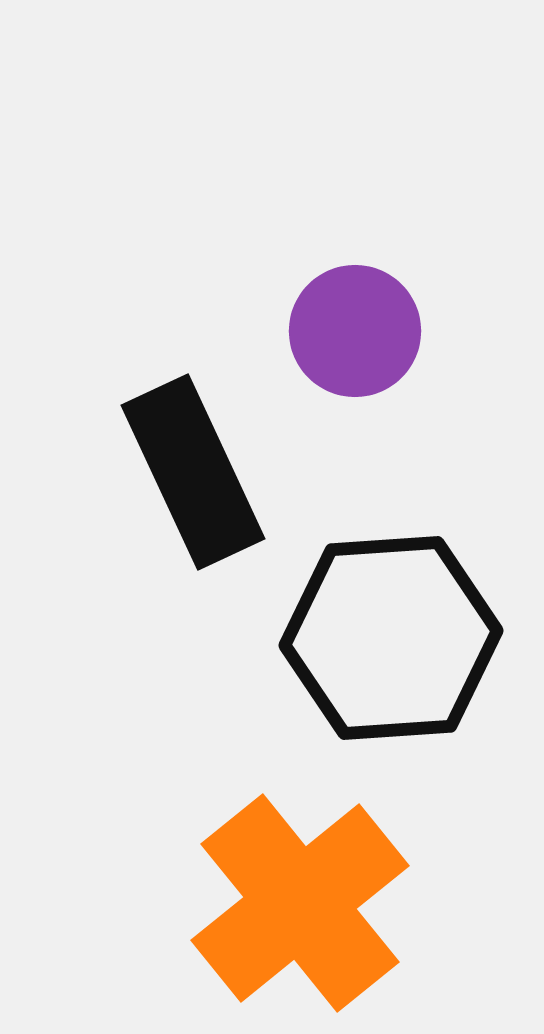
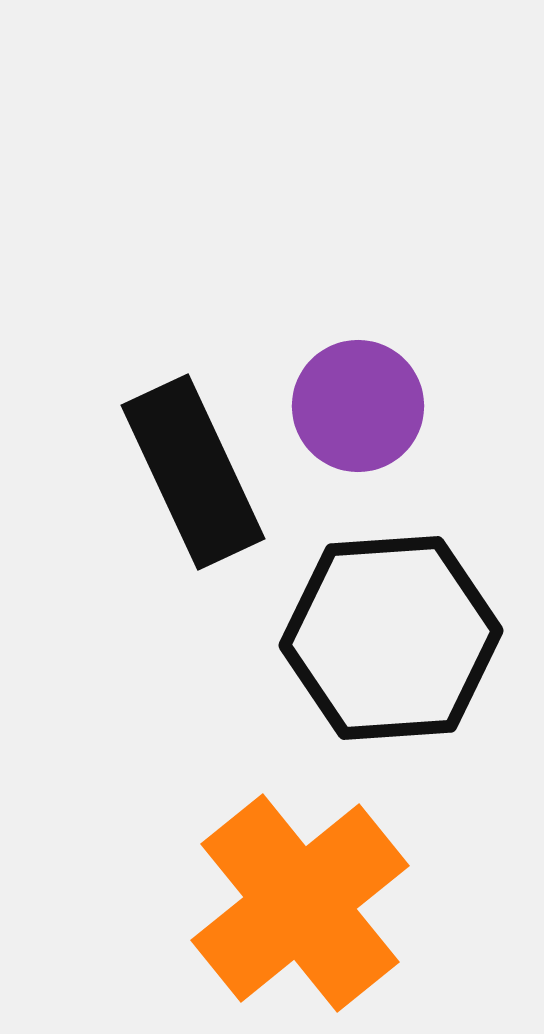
purple circle: moved 3 px right, 75 px down
